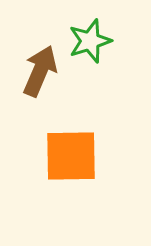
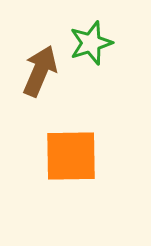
green star: moved 1 px right, 2 px down
